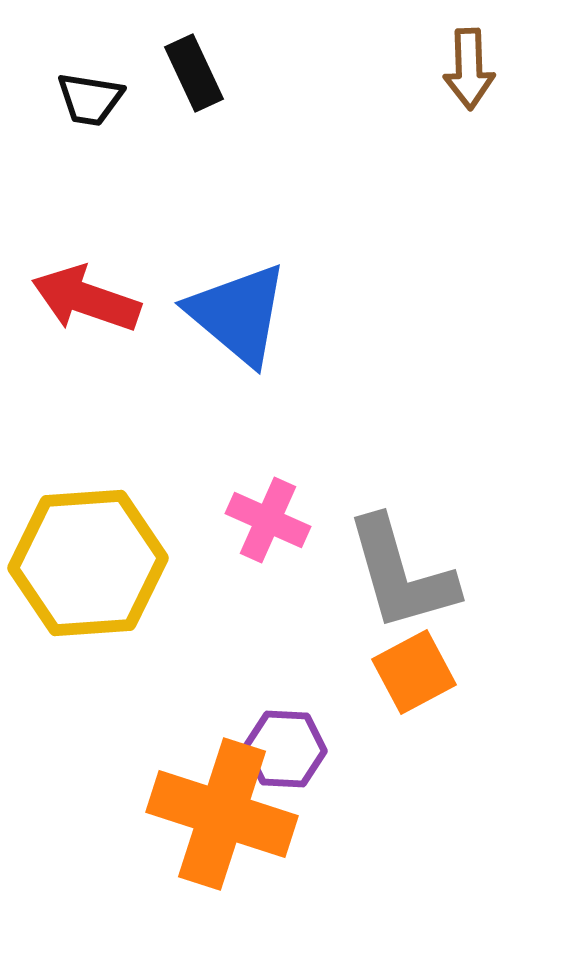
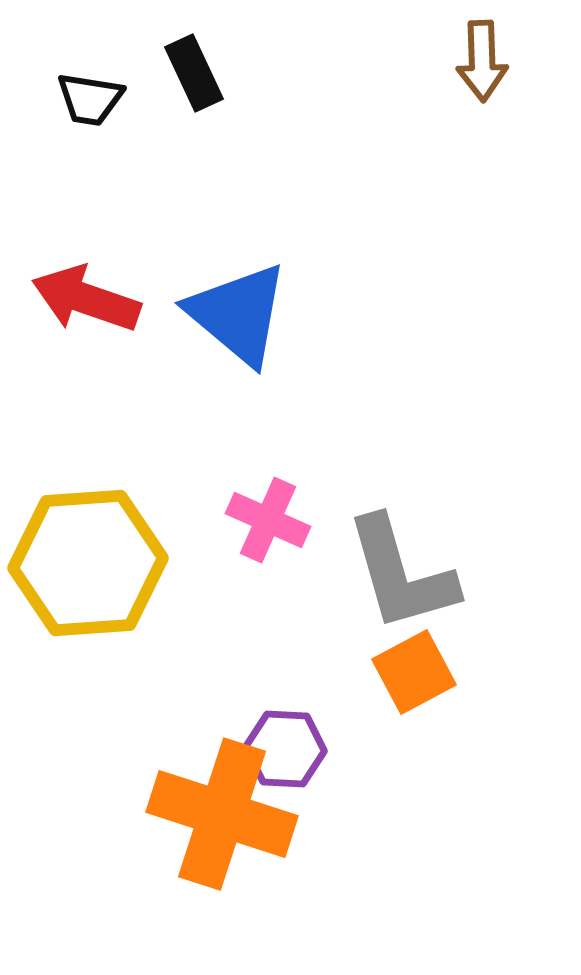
brown arrow: moved 13 px right, 8 px up
